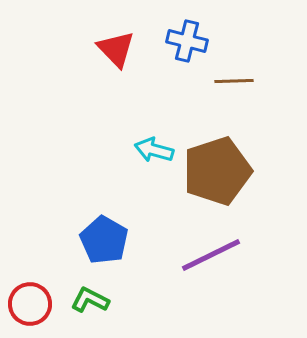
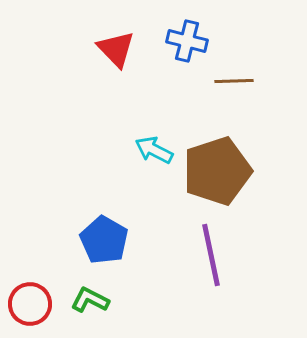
cyan arrow: rotated 12 degrees clockwise
purple line: rotated 76 degrees counterclockwise
